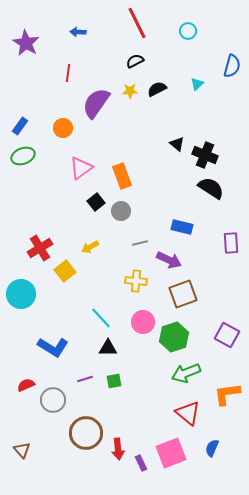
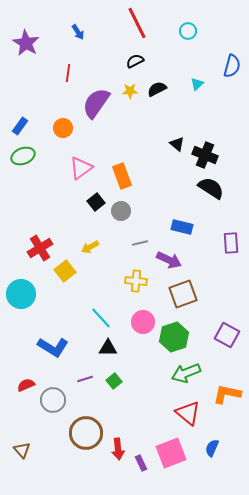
blue arrow at (78, 32): rotated 126 degrees counterclockwise
green square at (114, 381): rotated 28 degrees counterclockwise
orange L-shape at (227, 394): rotated 20 degrees clockwise
